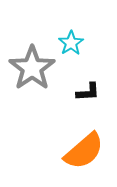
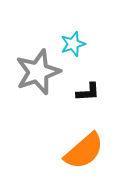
cyan star: moved 2 px right, 1 px down; rotated 15 degrees clockwise
gray star: moved 6 px right, 4 px down; rotated 15 degrees clockwise
